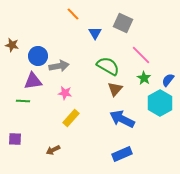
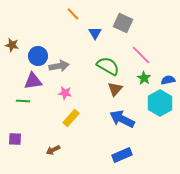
blue semicircle: rotated 40 degrees clockwise
blue rectangle: moved 1 px down
